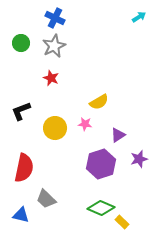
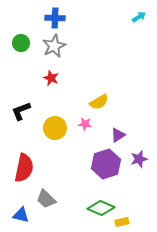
blue cross: rotated 24 degrees counterclockwise
purple hexagon: moved 5 px right
yellow rectangle: rotated 56 degrees counterclockwise
